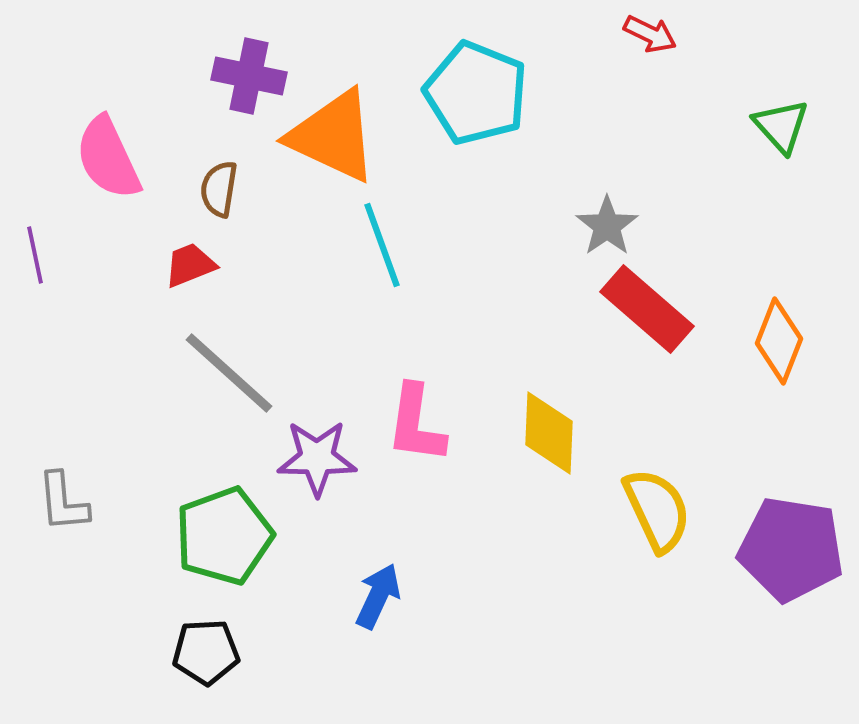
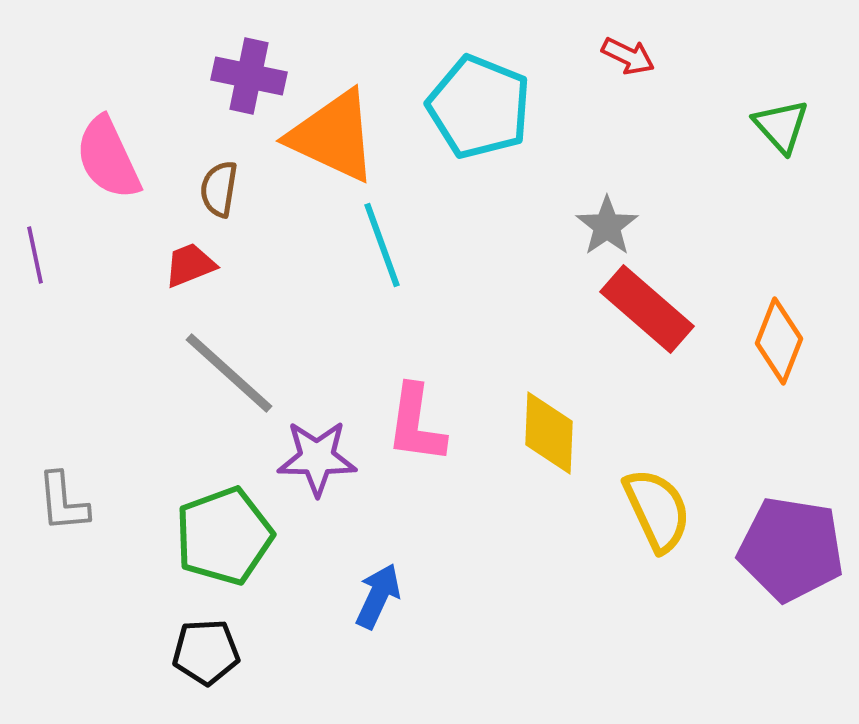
red arrow: moved 22 px left, 22 px down
cyan pentagon: moved 3 px right, 14 px down
